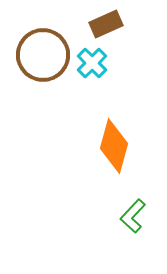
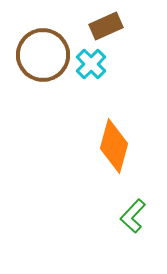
brown rectangle: moved 2 px down
cyan cross: moved 1 px left, 1 px down
